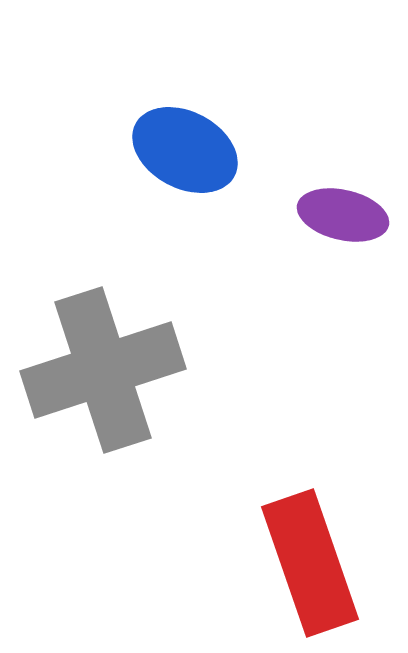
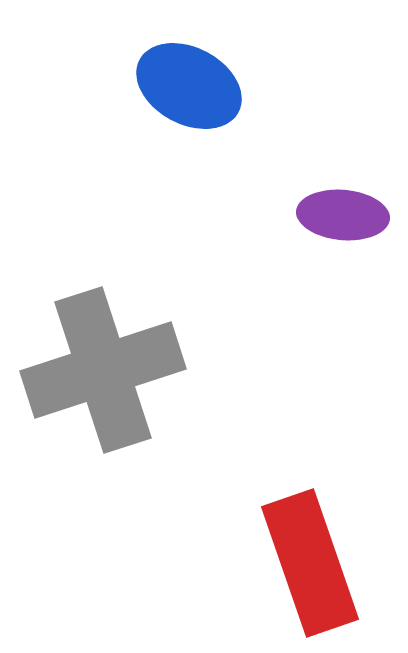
blue ellipse: moved 4 px right, 64 px up
purple ellipse: rotated 8 degrees counterclockwise
